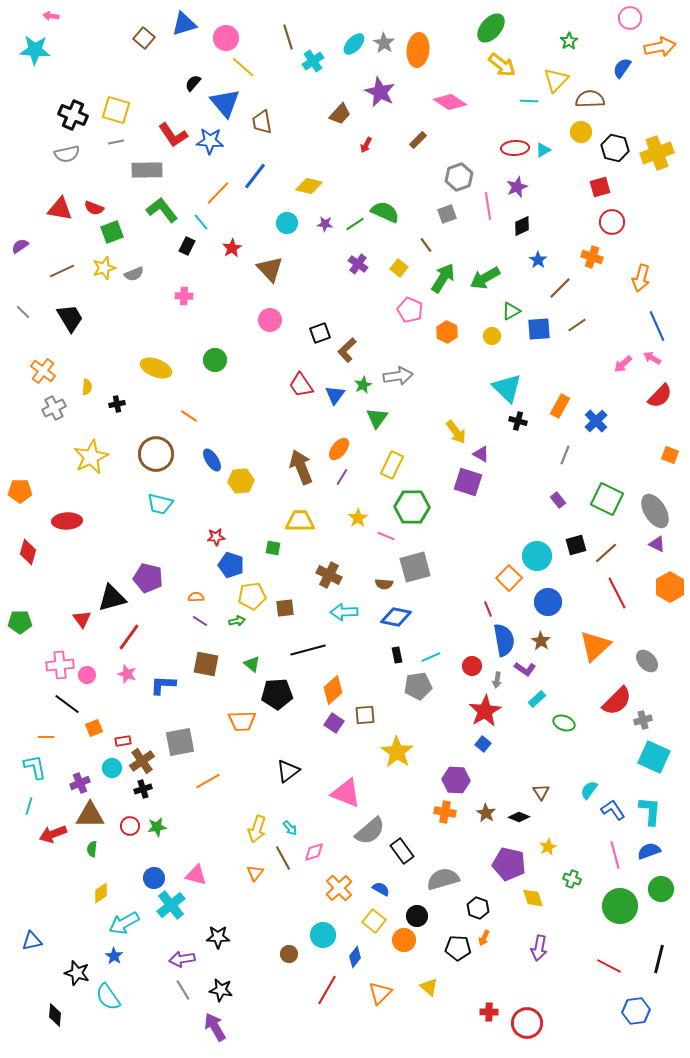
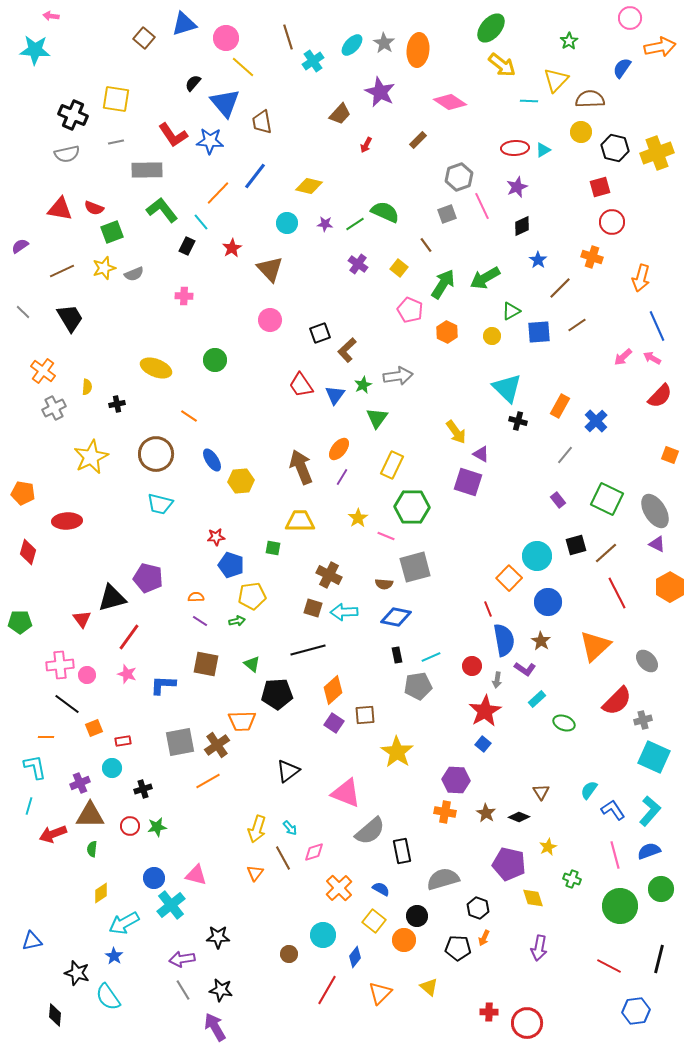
cyan ellipse at (354, 44): moved 2 px left, 1 px down
yellow square at (116, 110): moved 11 px up; rotated 8 degrees counterclockwise
pink line at (488, 206): moved 6 px left; rotated 16 degrees counterclockwise
green arrow at (443, 278): moved 6 px down
blue square at (539, 329): moved 3 px down
pink arrow at (623, 364): moved 7 px up
gray line at (565, 455): rotated 18 degrees clockwise
orange pentagon at (20, 491): moved 3 px right, 2 px down; rotated 10 degrees clockwise
brown square at (285, 608): moved 28 px right; rotated 24 degrees clockwise
brown cross at (142, 761): moved 75 px right, 16 px up
cyan L-shape at (650, 811): rotated 36 degrees clockwise
black rectangle at (402, 851): rotated 25 degrees clockwise
